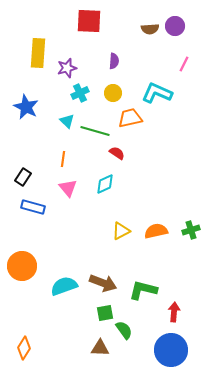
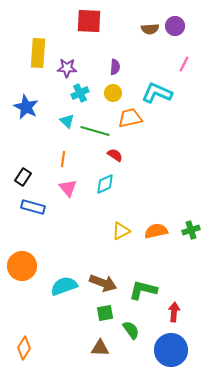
purple semicircle: moved 1 px right, 6 px down
purple star: rotated 18 degrees clockwise
red semicircle: moved 2 px left, 2 px down
green semicircle: moved 7 px right
